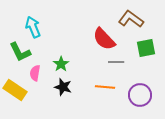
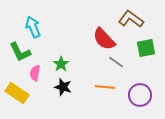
gray line: rotated 35 degrees clockwise
yellow rectangle: moved 2 px right, 3 px down
